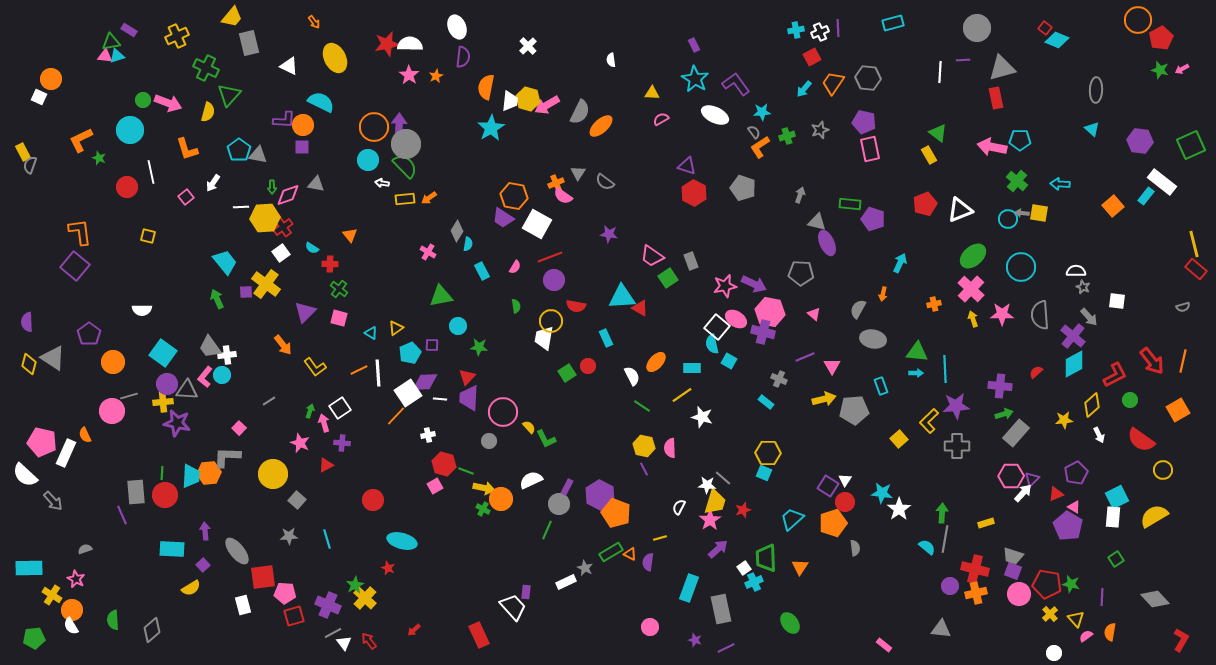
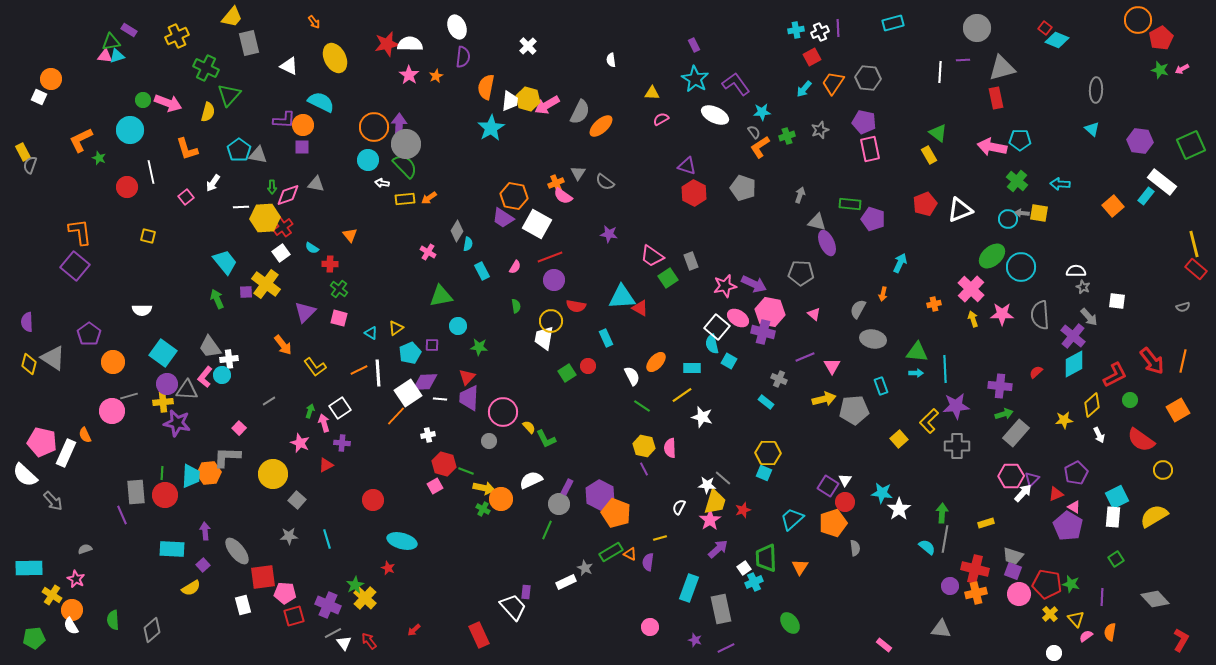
green ellipse at (973, 256): moved 19 px right
pink ellipse at (736, 319): moved 2 px right, 1 px up
white cross at (227, 355): moved 2 px right, 4 px down
